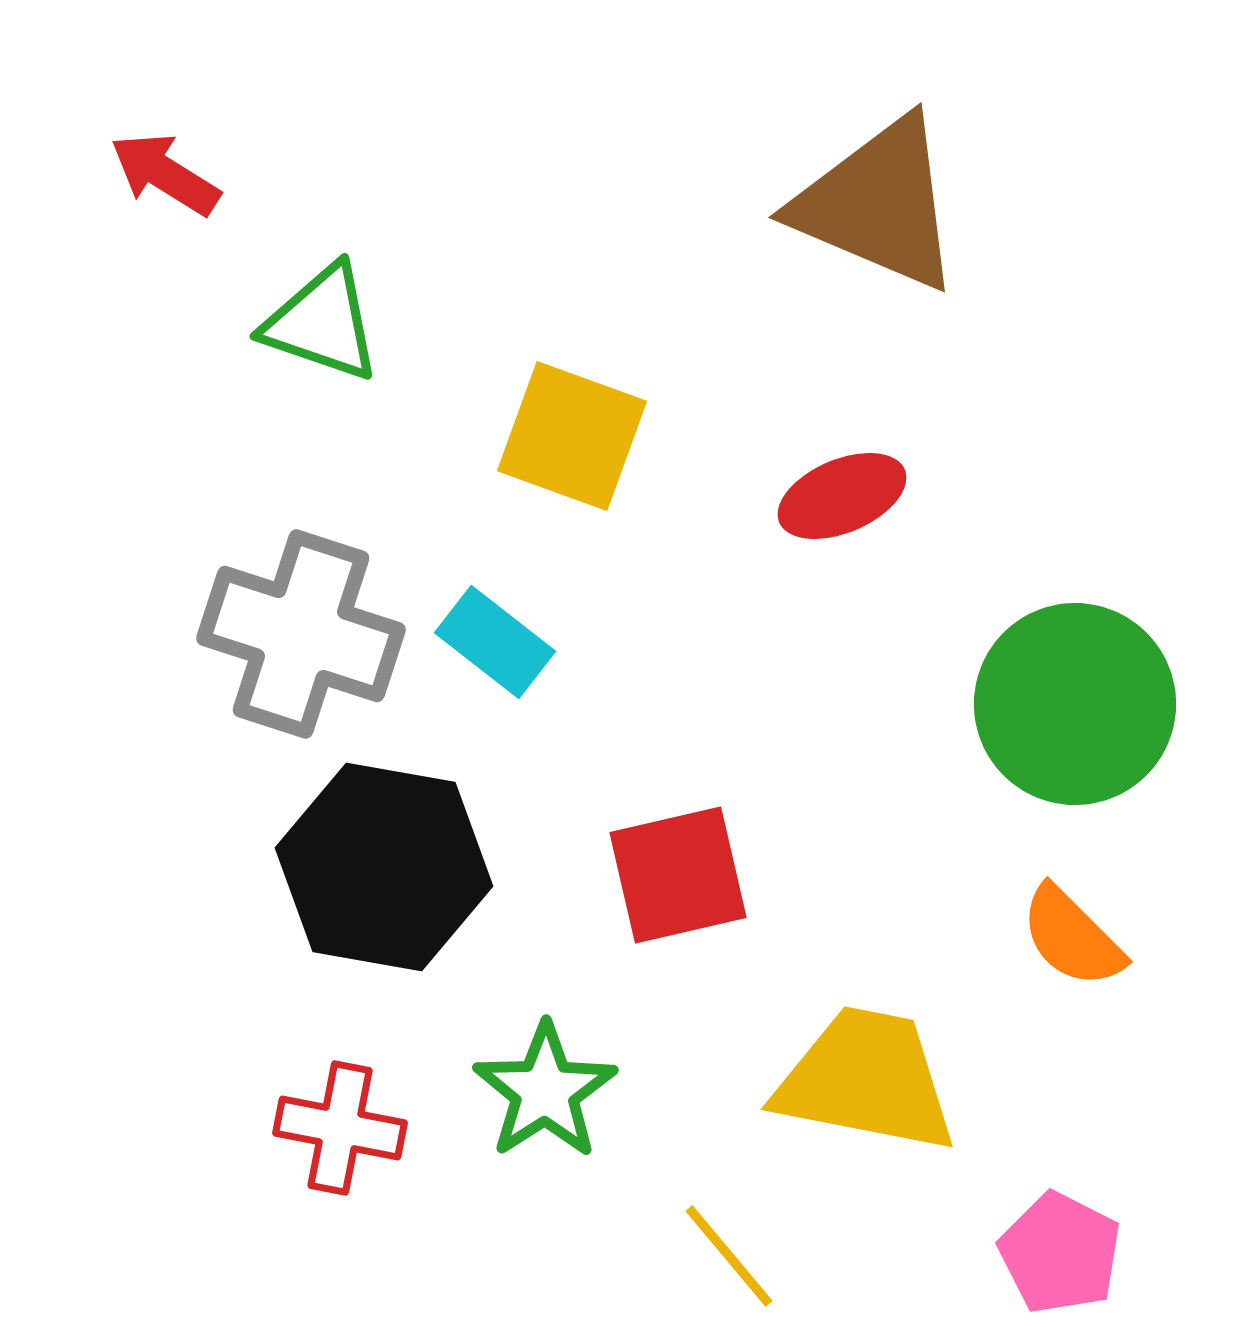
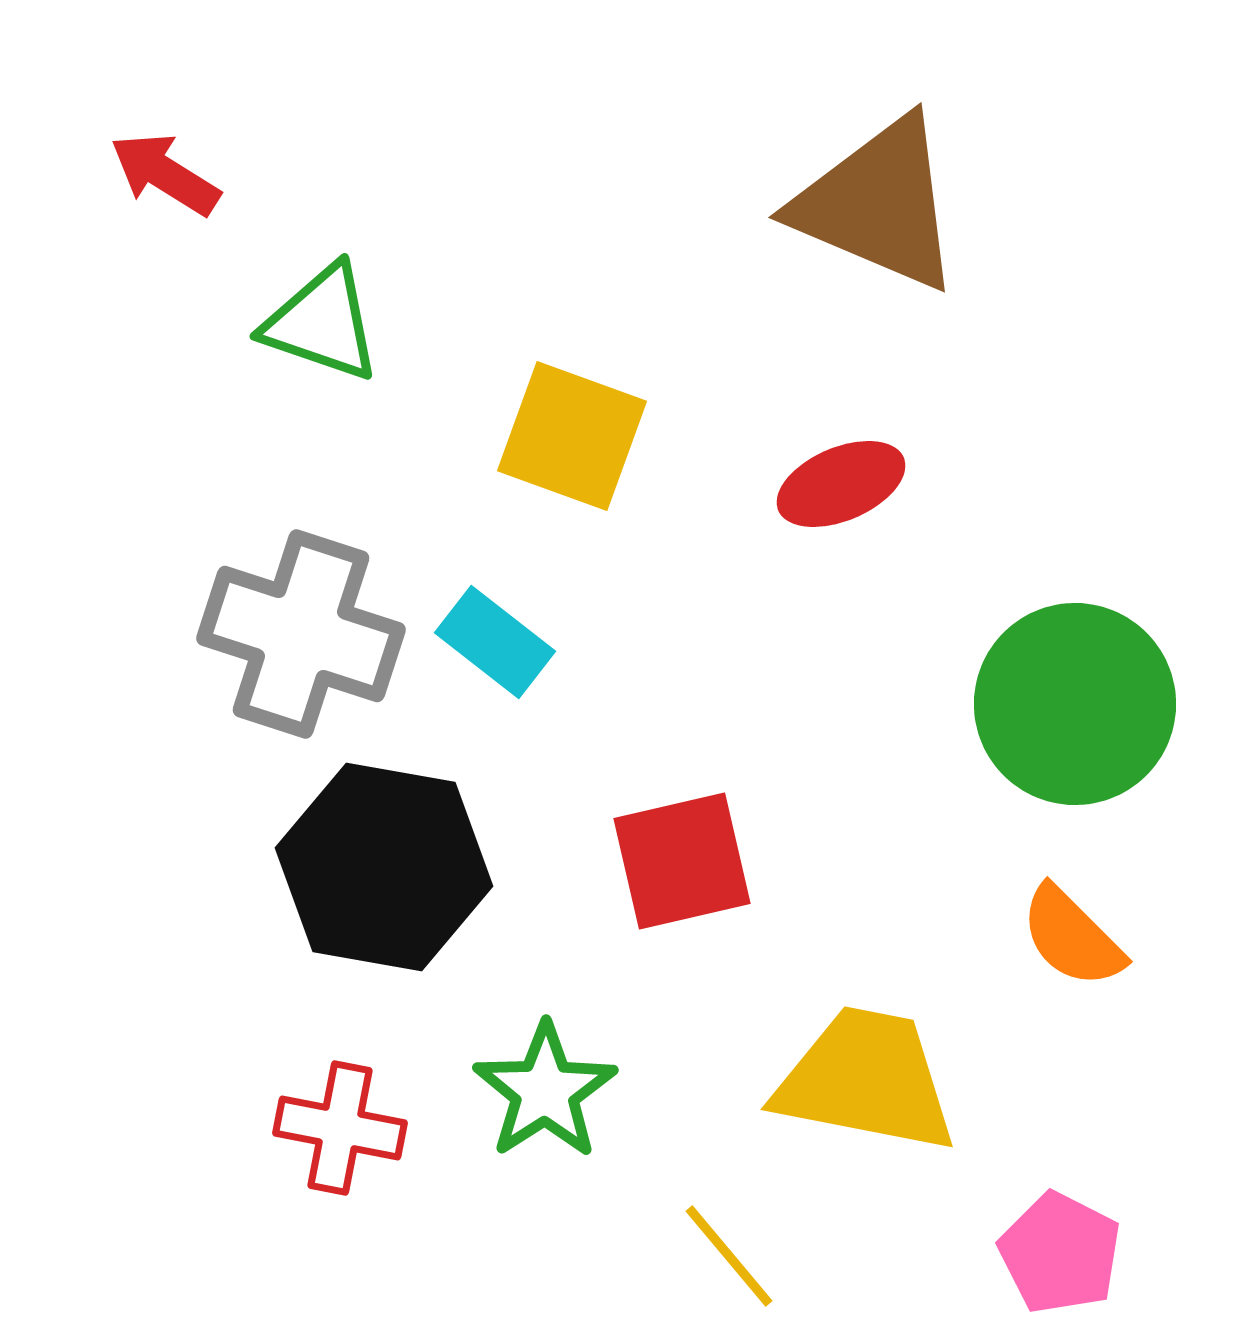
red ellipse: moved 1 px left, 12 px up
red square: moved 4 px right, 14 px up
